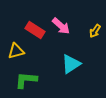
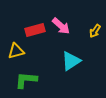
red rectangle: rotated 48 degrees counterclockwise
cyan triangle: moved 3 px up
